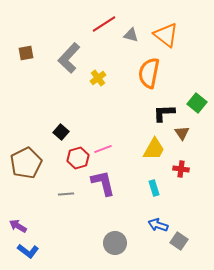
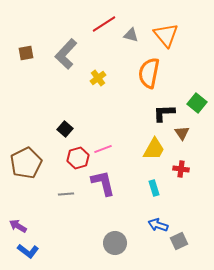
orange triangle: rotated 12 degrees clockwise
gray L-shape: moved 3 px left, 4 px up
black square: moved 4 px right, 3 px up
gray square: rotated 30 degrees clockwise
